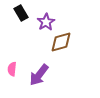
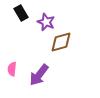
purple star: rotated 18 degrees counterclockwise
